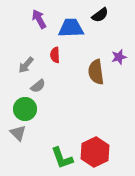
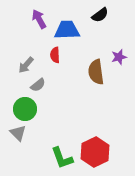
blue trapezoid: moved 4 px left, 2 px down
gray semicircle: moved 1 px up
